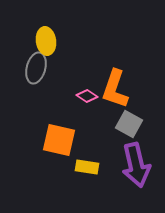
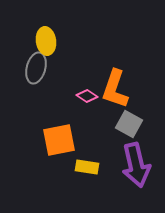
orange square: rotated 24 degrees counterclockwise
